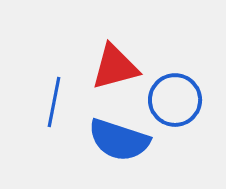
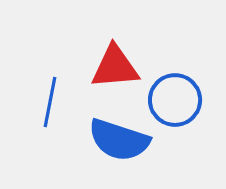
red triangle: rotated 10 degrees clockwise
blue line: moved 4 px left
